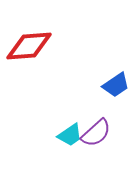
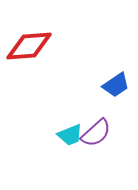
cyan trapezoid: rotated 12 degrees clockwise
